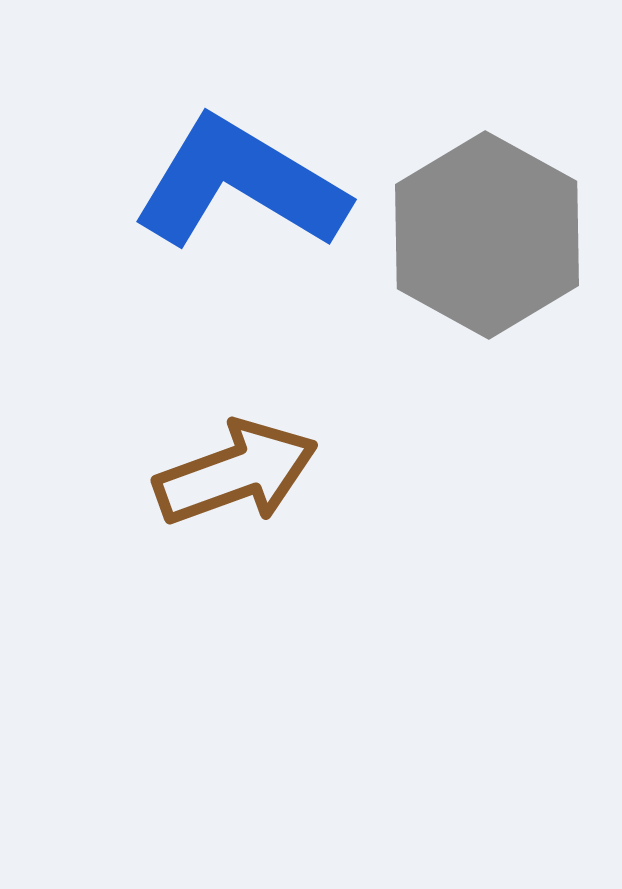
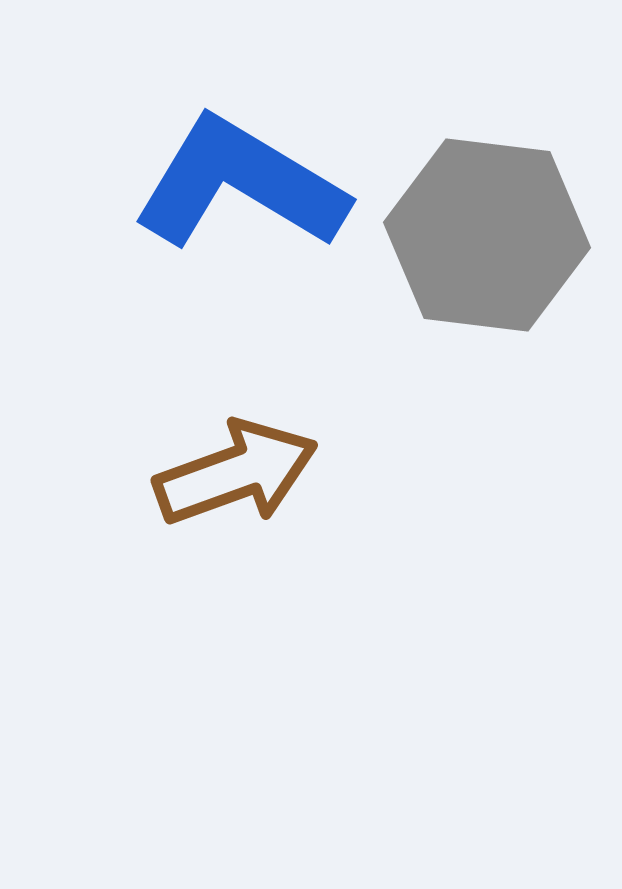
gray hexagon: rotated 22 degrees counterclockwise
